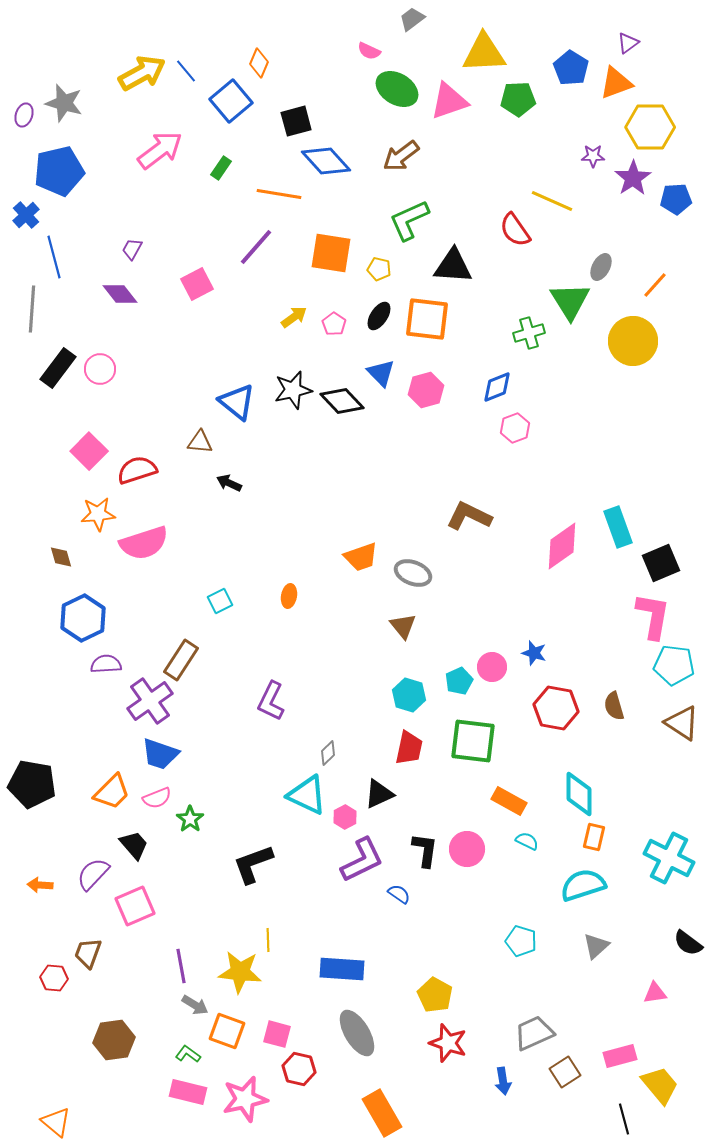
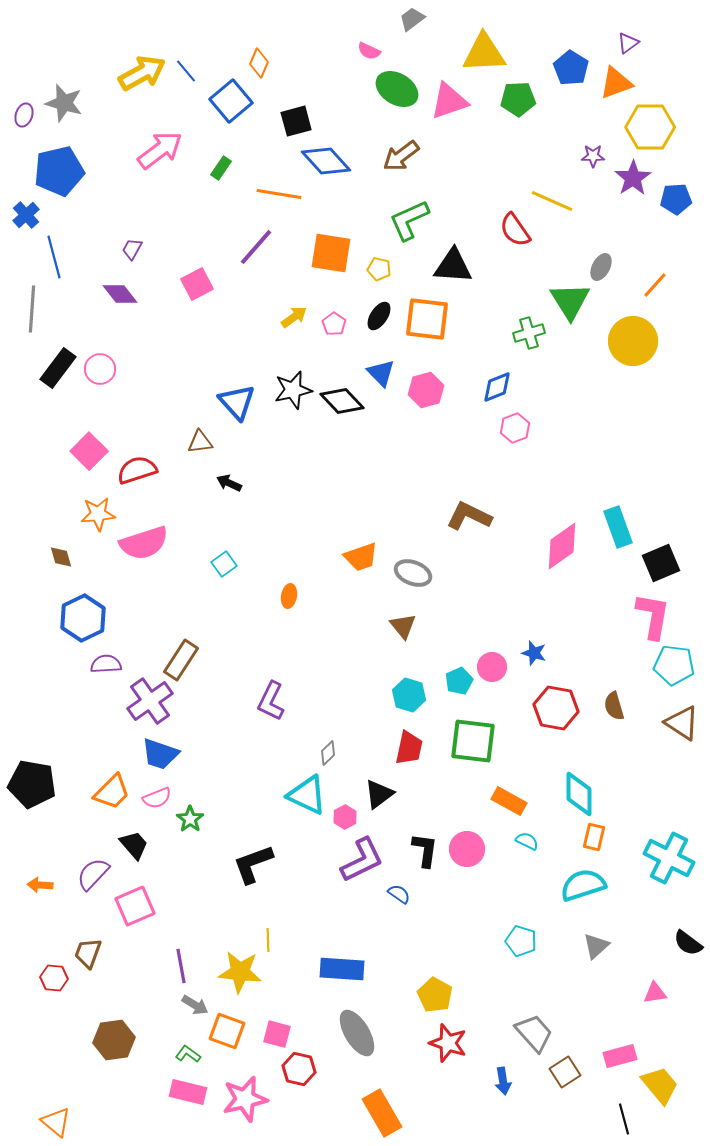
blue triangle at (237, 402): rotated 9 degrees clockwise
brown triangle at (200, 442): rotated 12 degrees counterclockwise
cyan square at (220, 601): moved 4 px right, 37 px up; rotated 10 degrees counterclockwise
black triangle at (379, 794): rotated 12 degrees counterclockwise
gray trapezoid at (534, 1033): rotated 72 degrees clockwise
